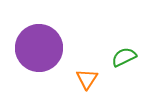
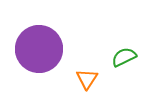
purple circle: moved 1 px down
